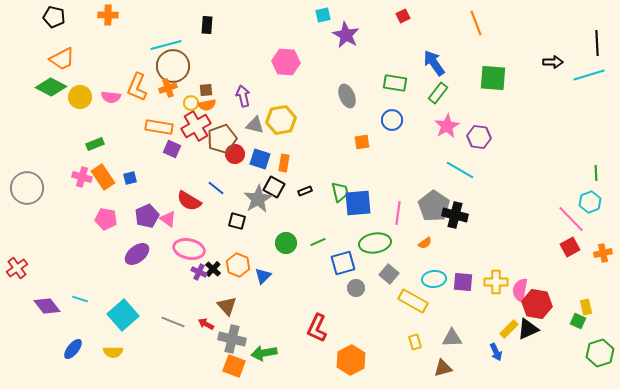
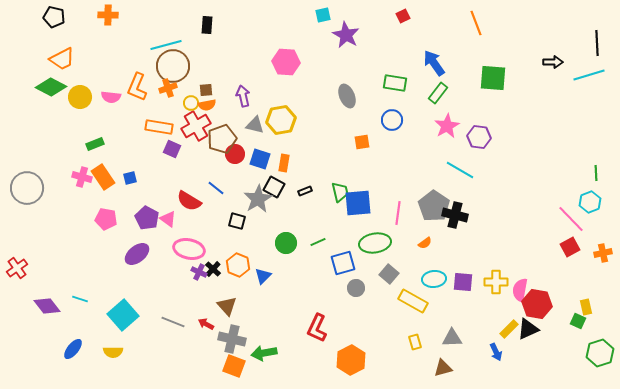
purple pentagon at (147, 216): moved 2 px down; rotated 20 degrees counterclockwise
